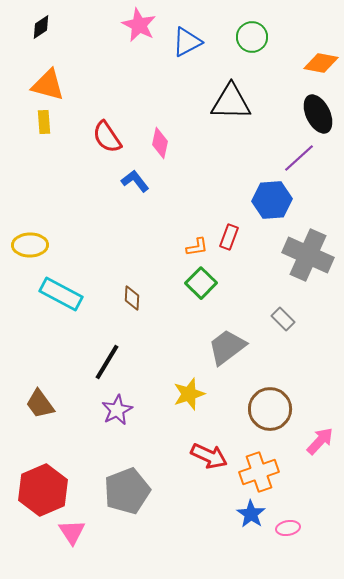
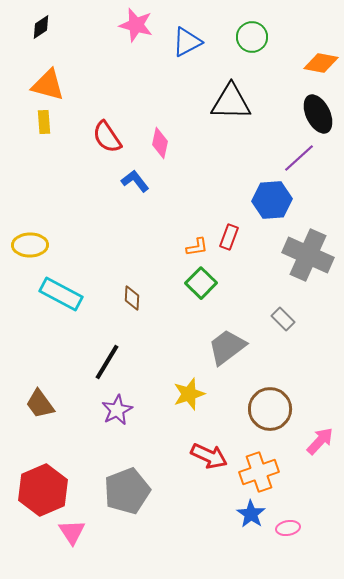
pink star: moved 3 px left; rotated 12 degrees counterclockwise
